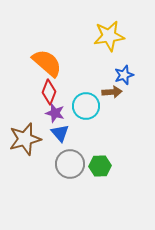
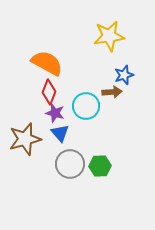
orange semicircle: rotated 12 degrees counterclockwise
